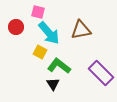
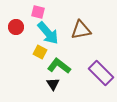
cyan arrow: moved 1 px left
